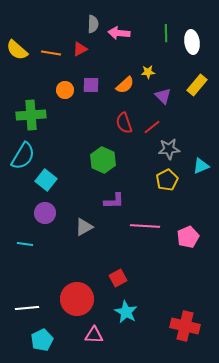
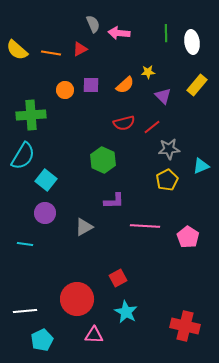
gray semicircle: rotated 24 degrees counterclockwise
red semicircle: rotated 85 degrees counterclockwise
pink pentagon: rotated 15 degrees counterclockwise
white line: moved 2 px left, 3 px down
